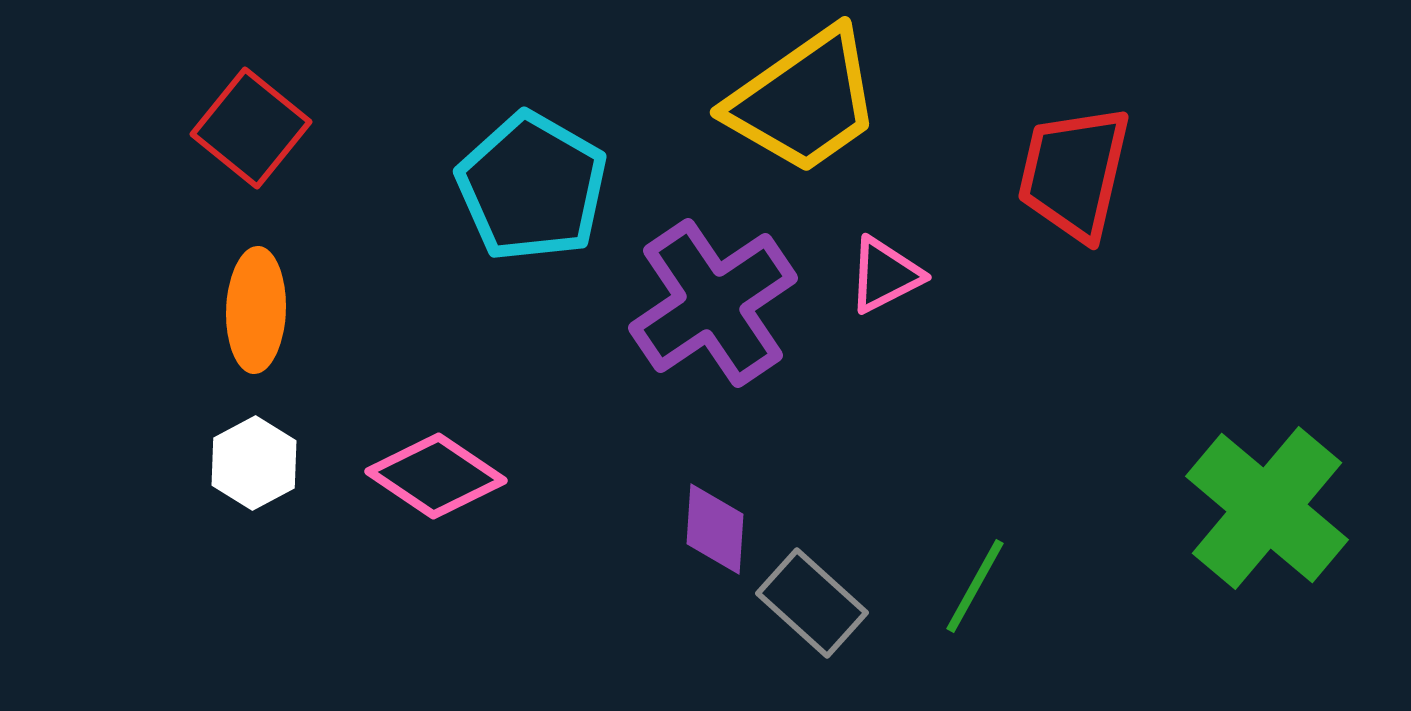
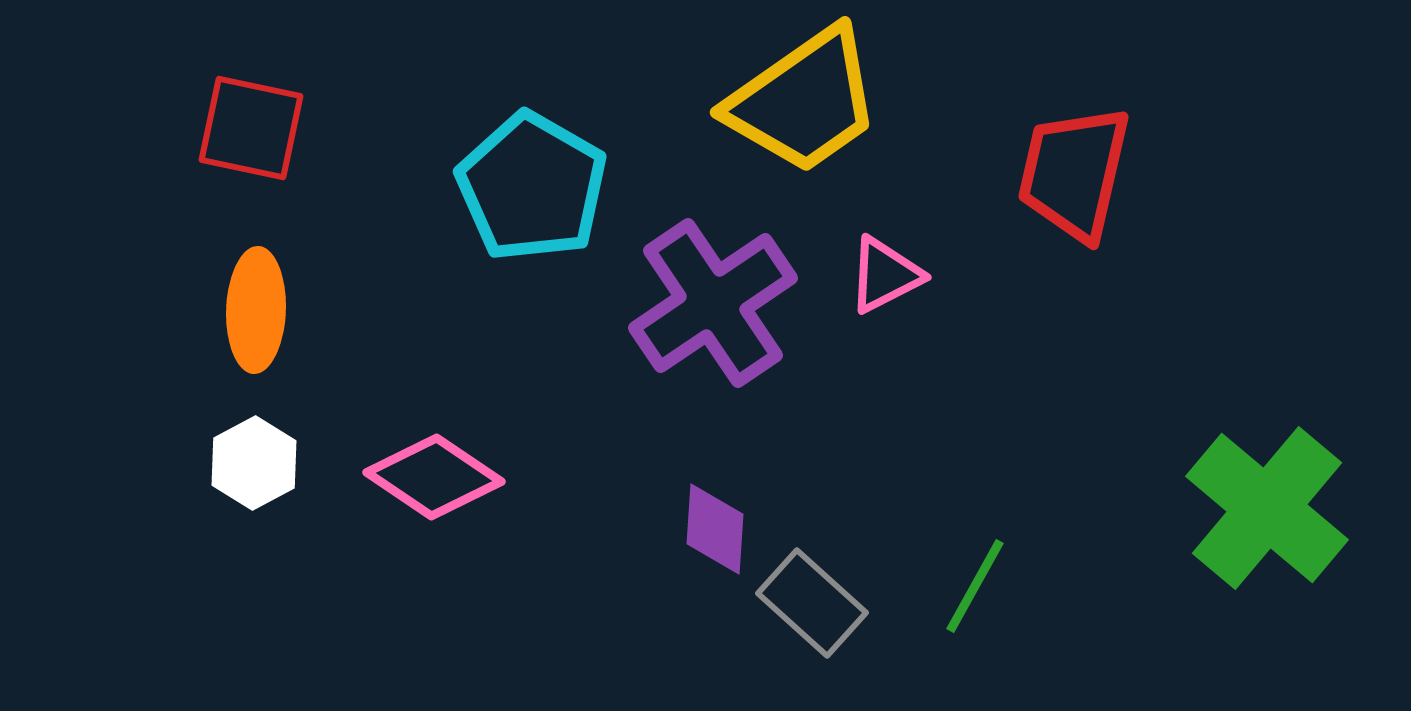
red square: rotated 27 degrees counterclockwise
pink diamond: moved 2 px left, 1 px down
